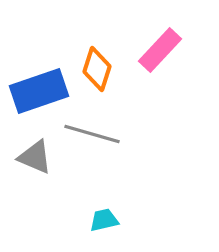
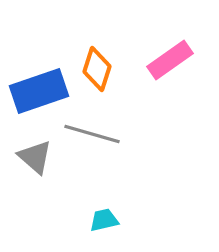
pink rectangle: moved 10 px right, 10 px down; rotated 12 degrees clockwise
gray triangle: rotated 18 degrees clockwise
